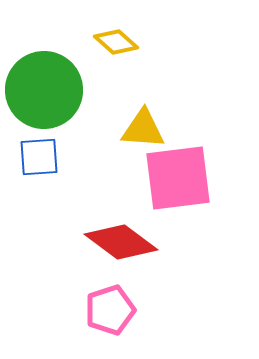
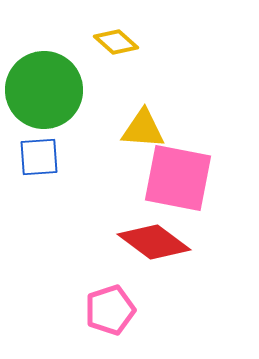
pink square: rotated 18 degrees clockwise
red diamond: moved 33 px right
